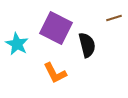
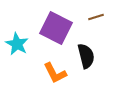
brown line: moved 18 px left, 1 px up
black semicircle: moved 1 px left, 11 px down
